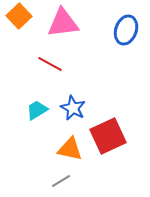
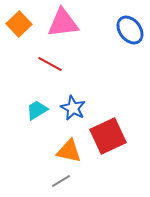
orange square: moved 8 px down
blue ellipse: moved 4 px right; rotated 56 degrees counterclockwise
orange triangle: moved 1 px left, 2 px down
